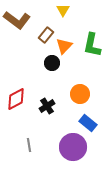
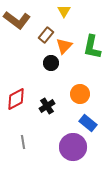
yellow triangle: moved 1 px right, 1 px down
green L-shape: moved 2 px down
black circle: moved 1 px left
gray line: moved 6 px left, 3 px up
